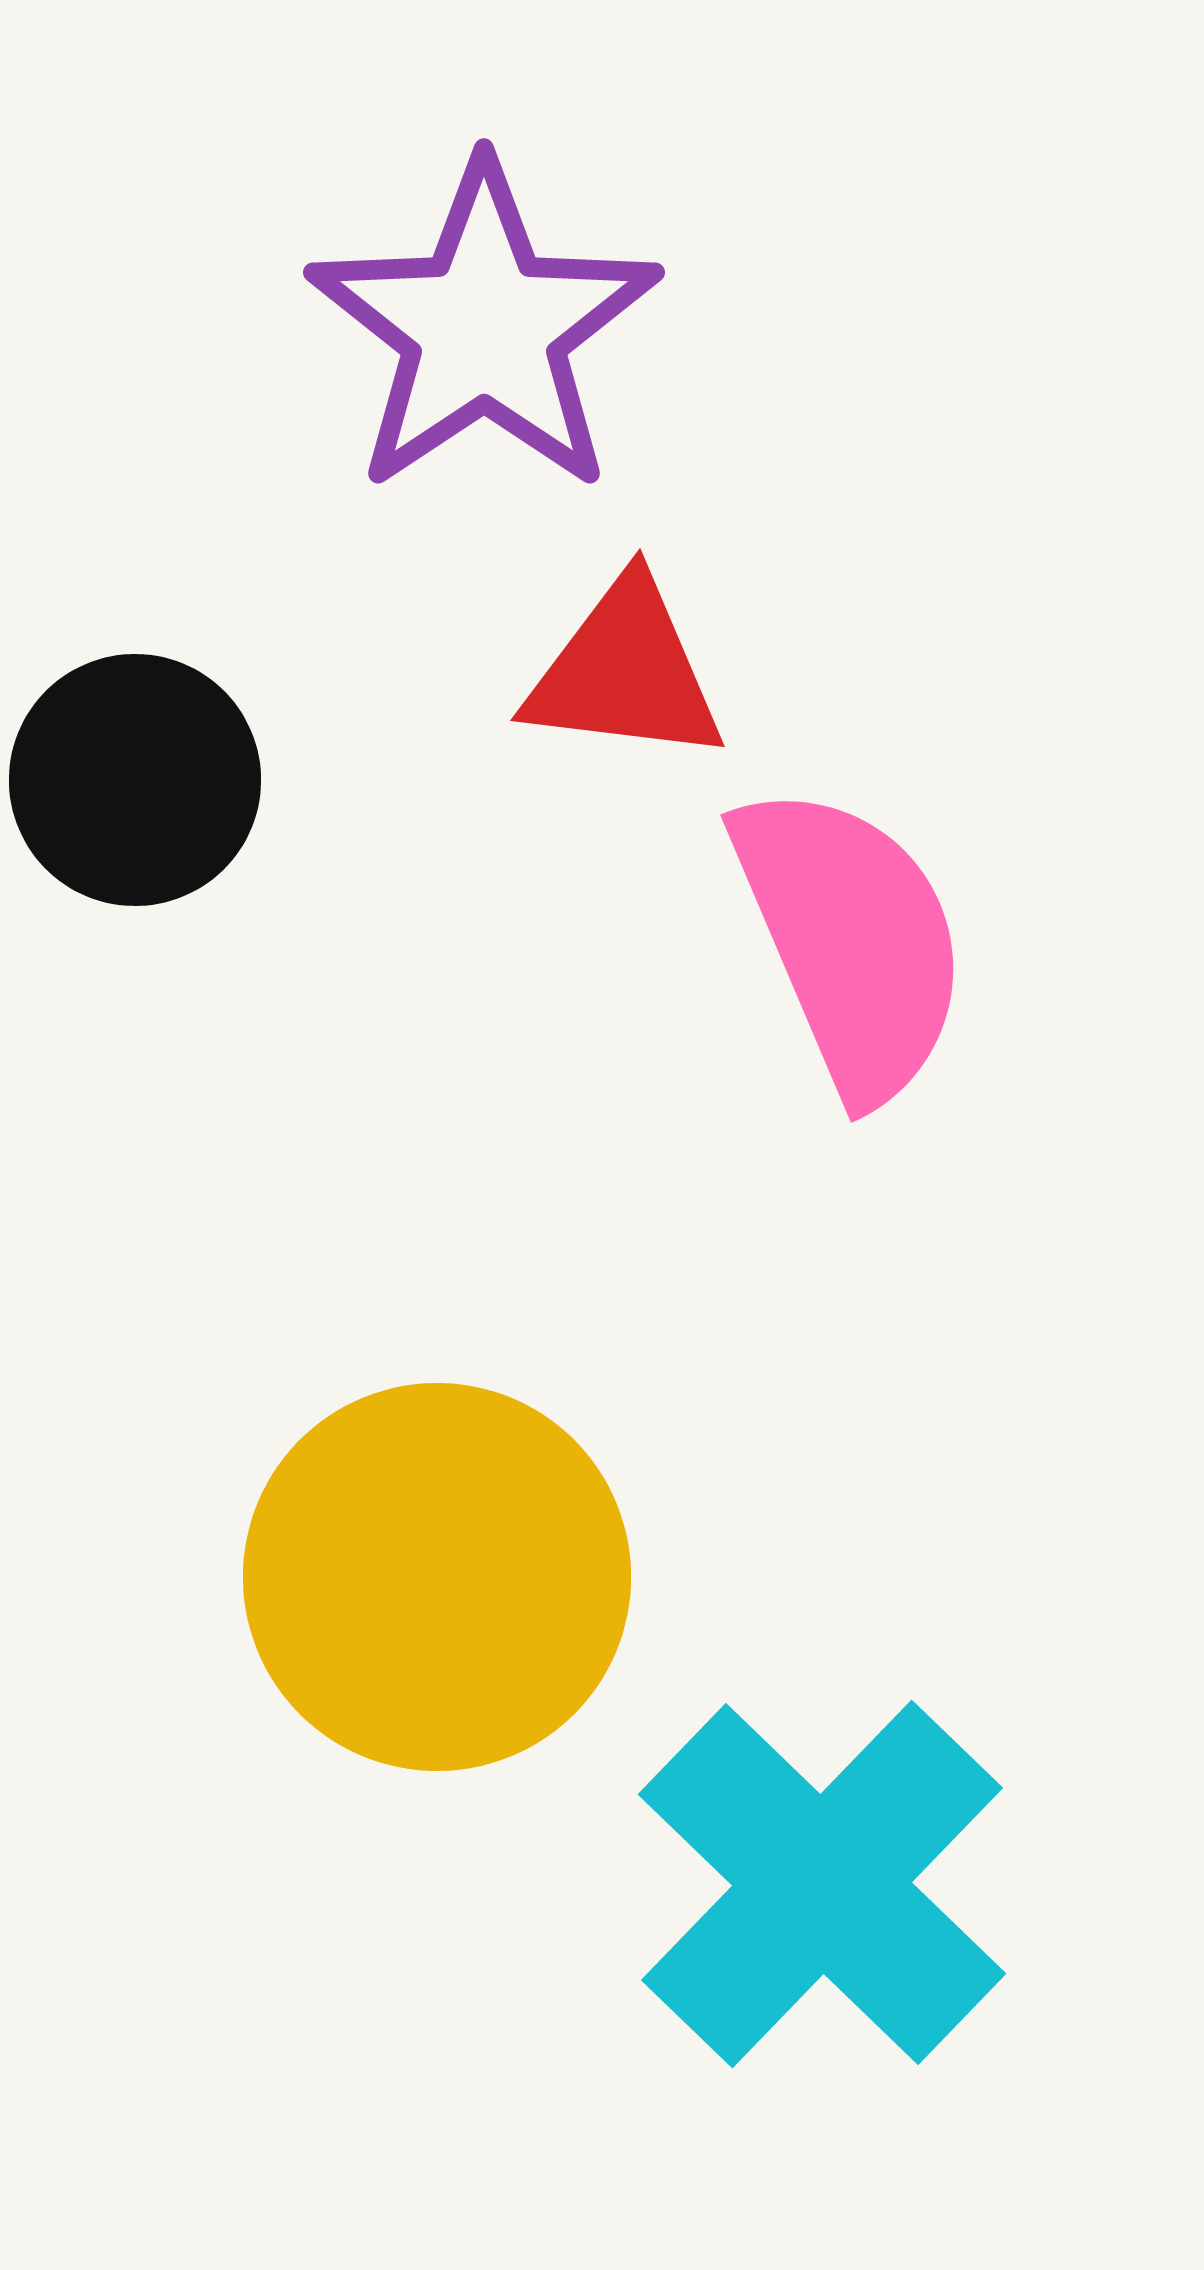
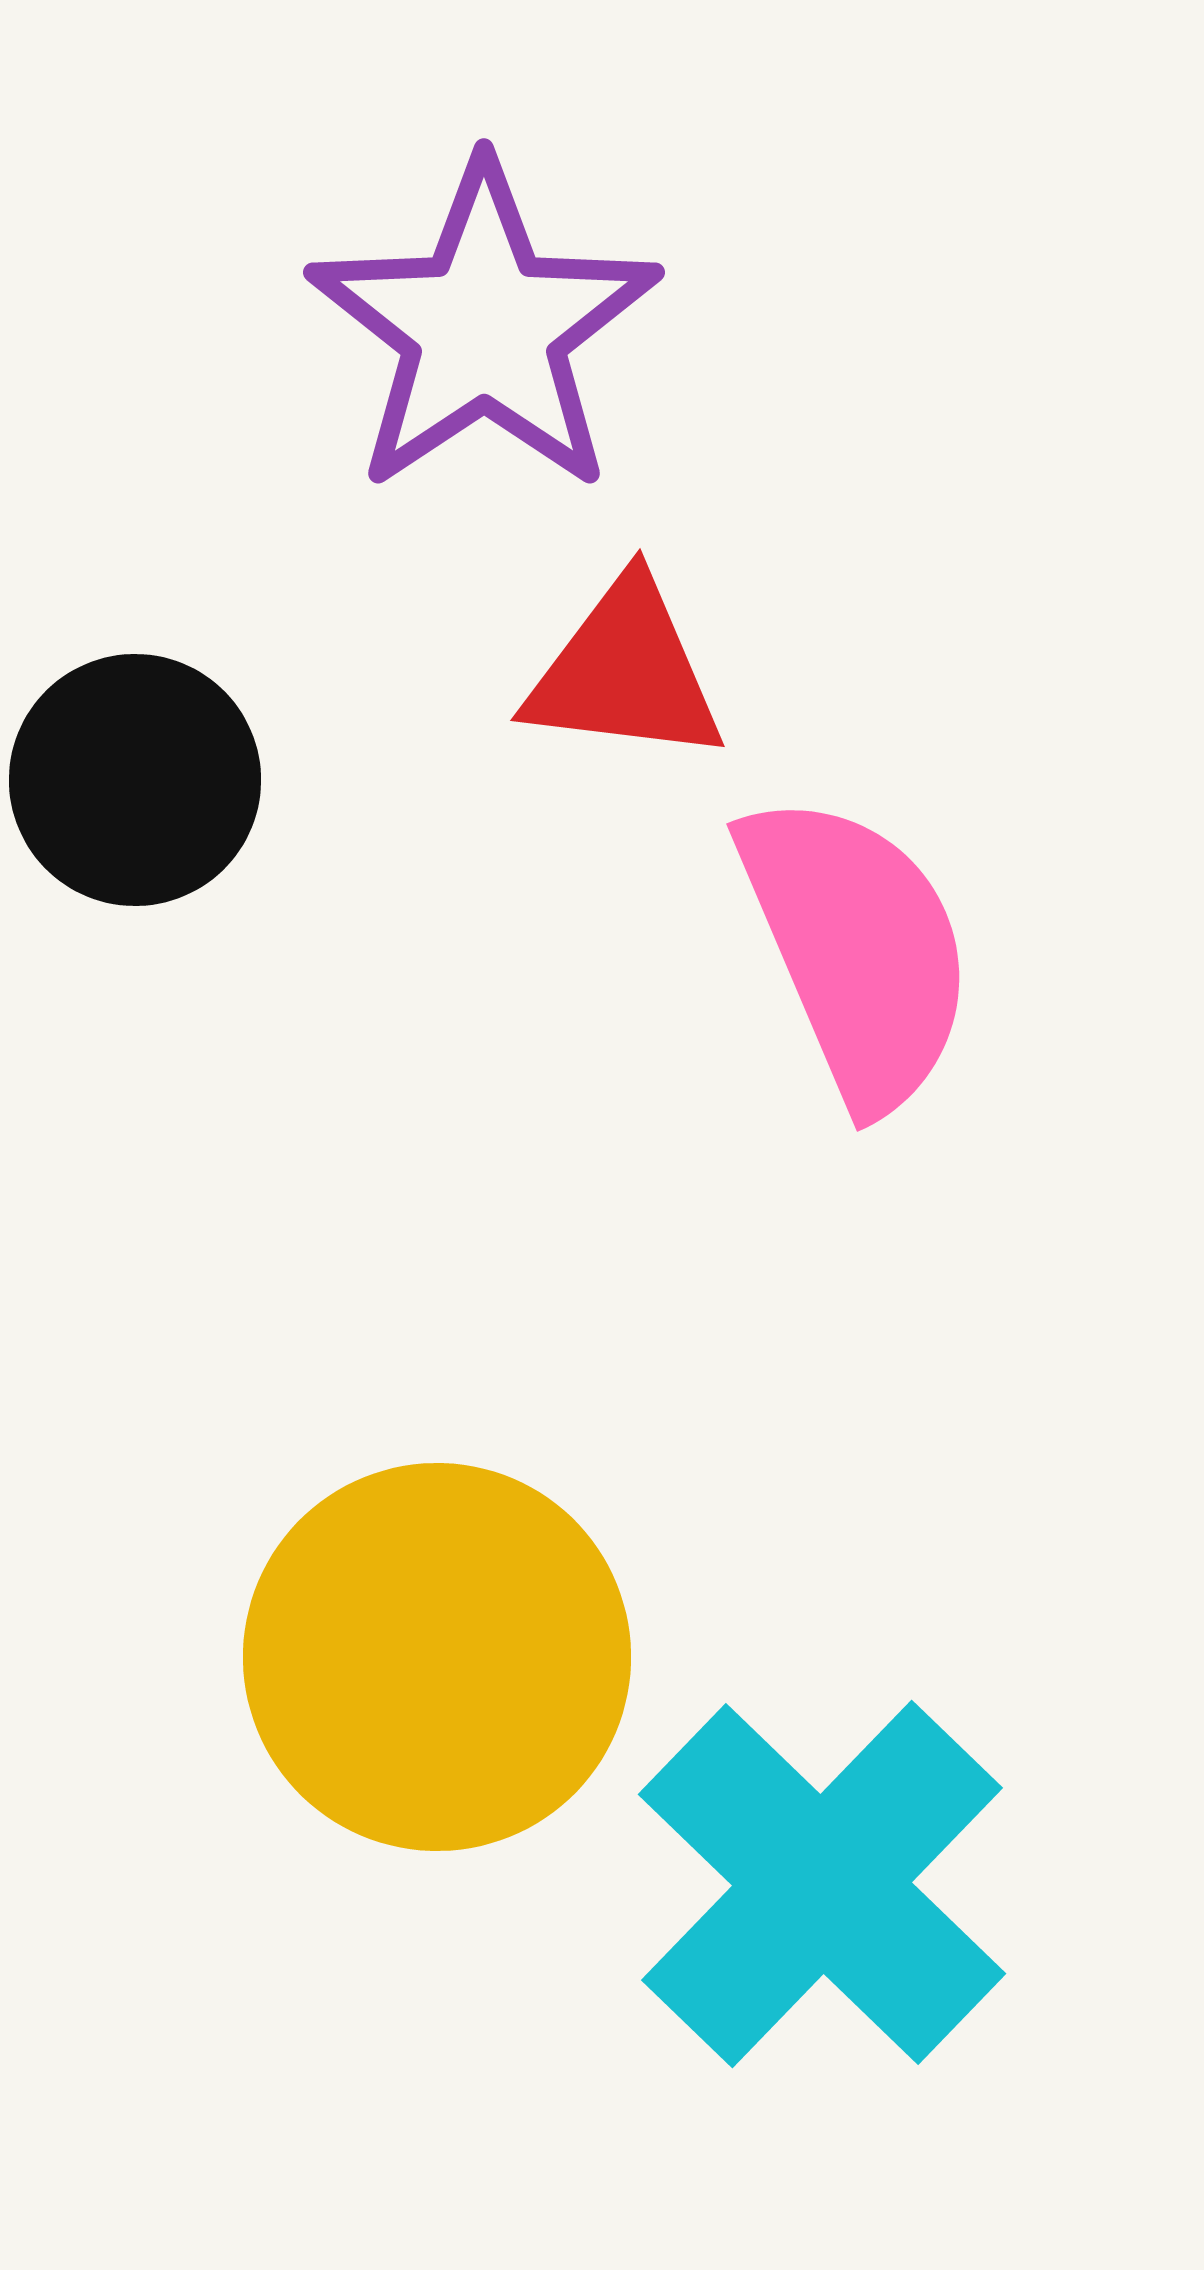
pink semicircle: moved 6 px right, 9 px down
yellow circle: moved 80 px down
